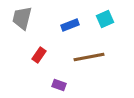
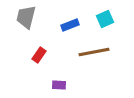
gray trapezoid: moved 4 px right, 1 px up
brown line: moved 5 px right, 5 px up
purple rectangle: rotated 16 degrees counterclockwise
